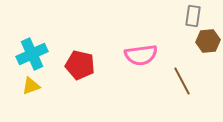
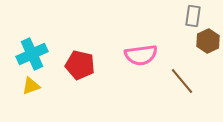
brown hexagon: rotated 20 degrees counterclockwise
brown line: rotated 12 degrees counterclockwise
